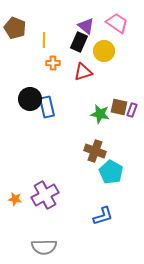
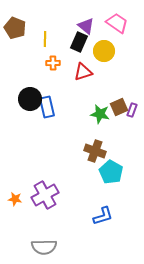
yellow line: moved 1 px right, 1 px up
brown square: rotated 36 degrees counterclockwise
